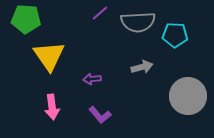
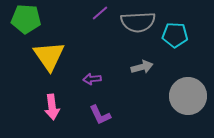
purple L-shape: rotated 15 degrees clockwise
